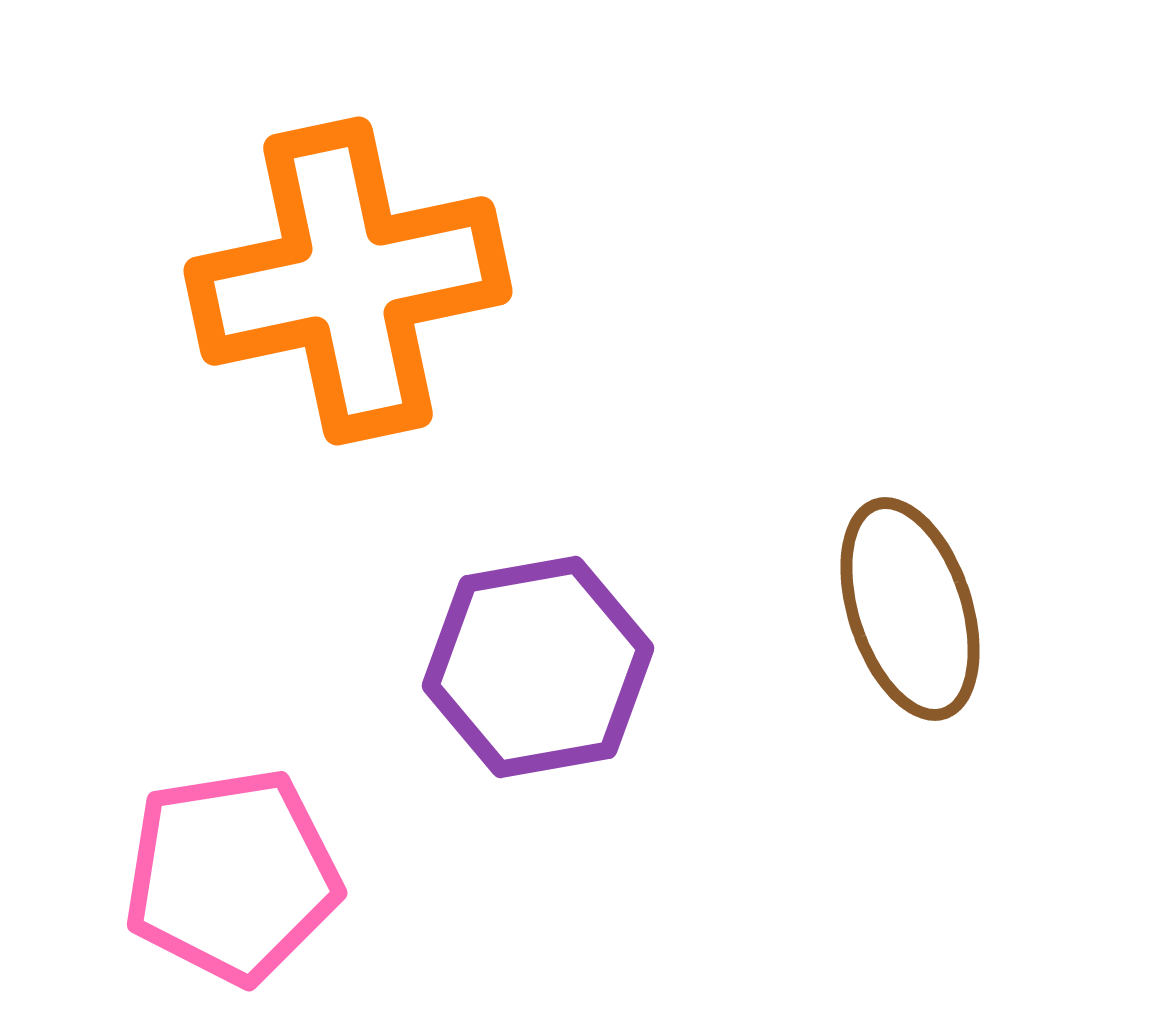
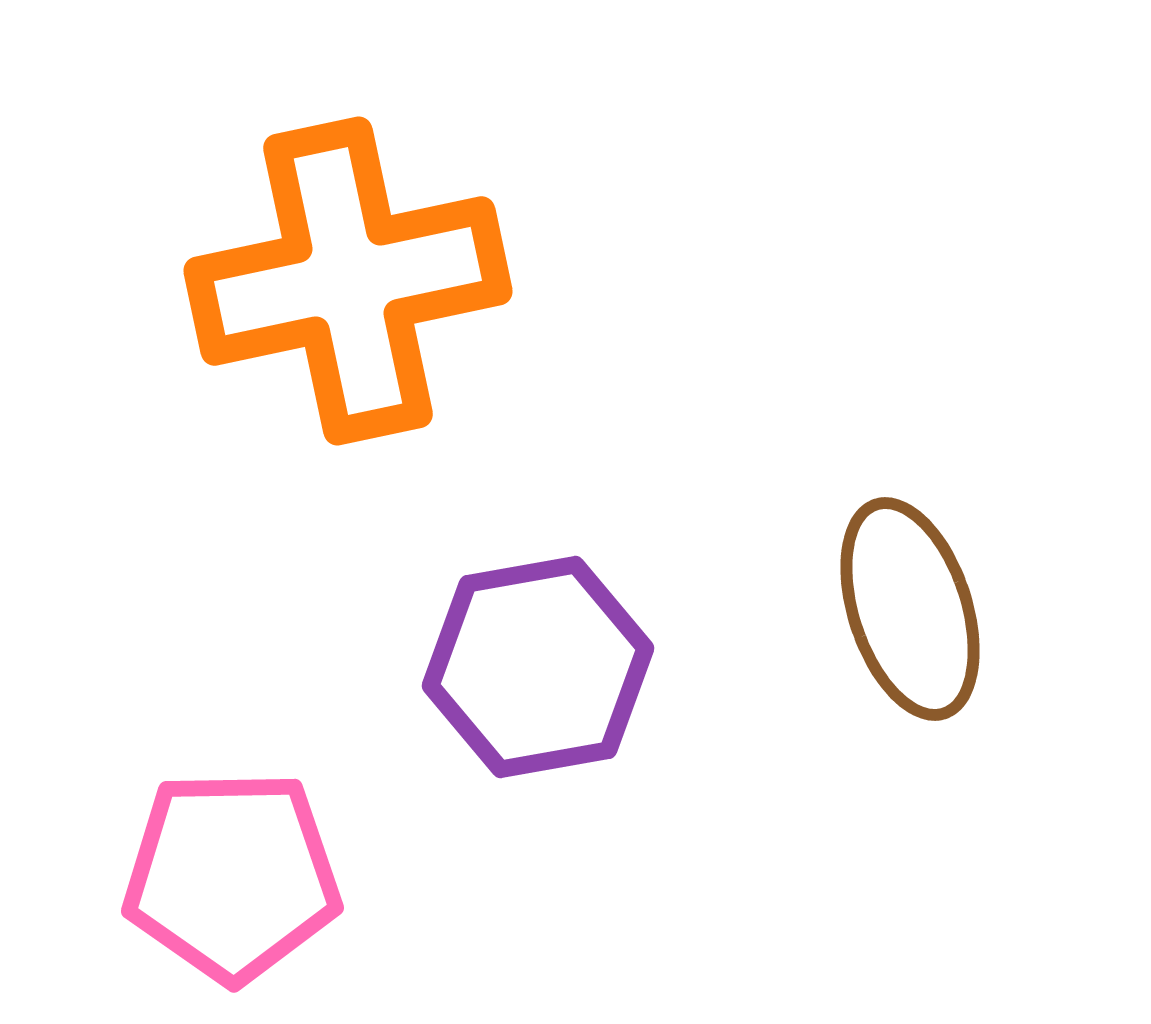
pink pentagon: rotated 8 degrees clockwise
